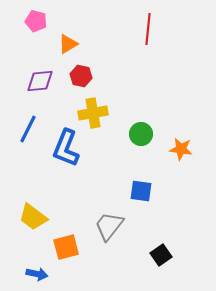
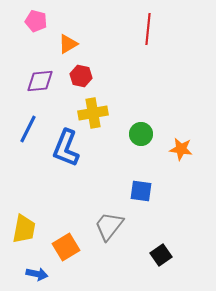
yellow trapezoid: moved 9 px left, 12 px down; rotated 116 degrees counterclockwise
orange square: rotated 16 degrees counterclockwise
